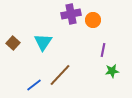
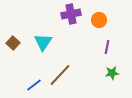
orange circle: moved 6 px right
purple line: moved 4 px right, 3 px up
green star: moved 2 px down
